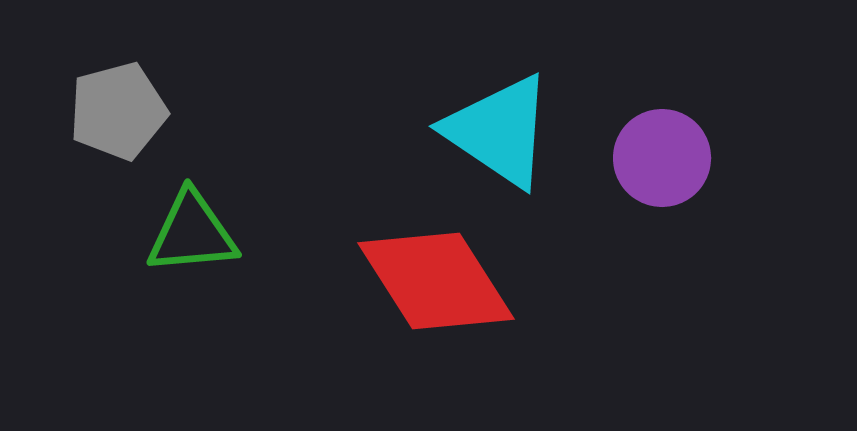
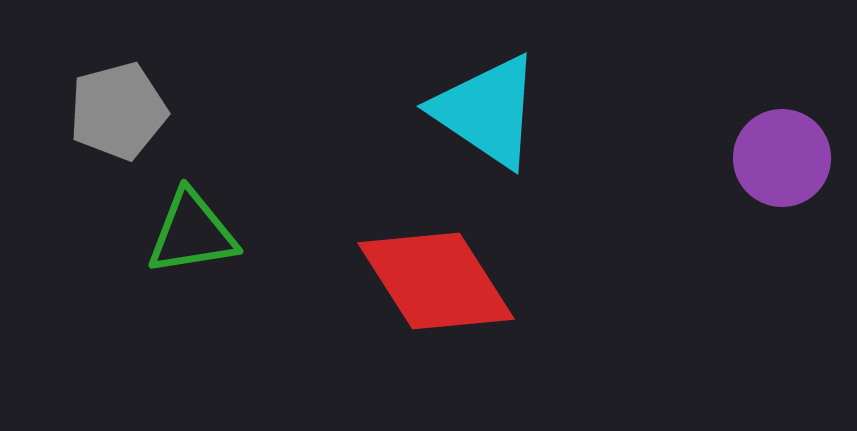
cyan triangle: moved 12 px left, 20 px up
purple circle: moved 120 px right
green triangle: rotated 4 degrees counterclockwise
